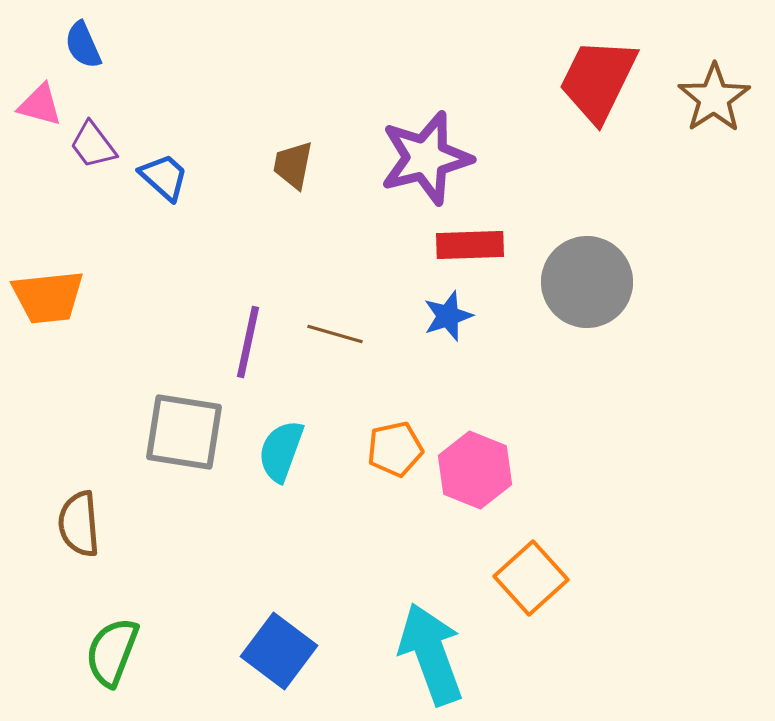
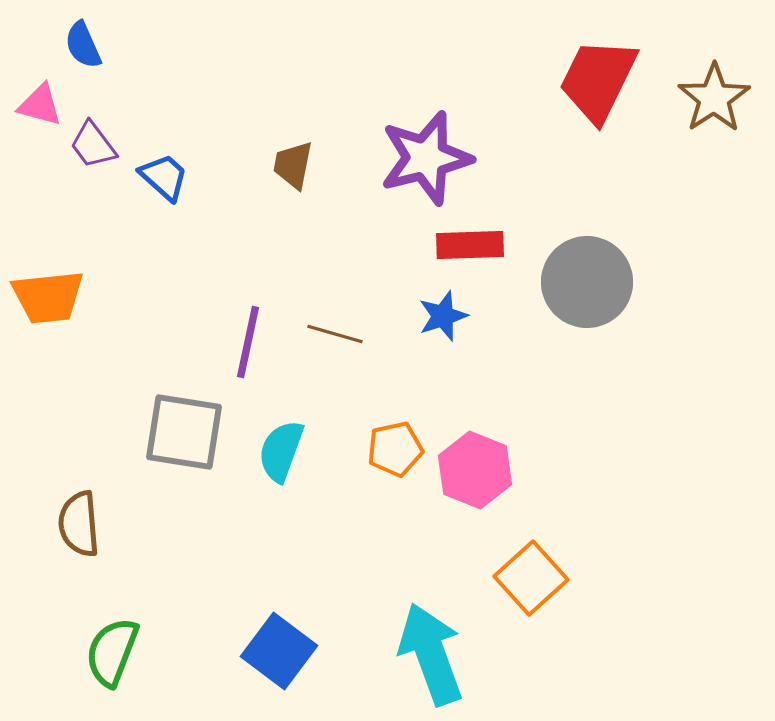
blue star: moved 5 px left
